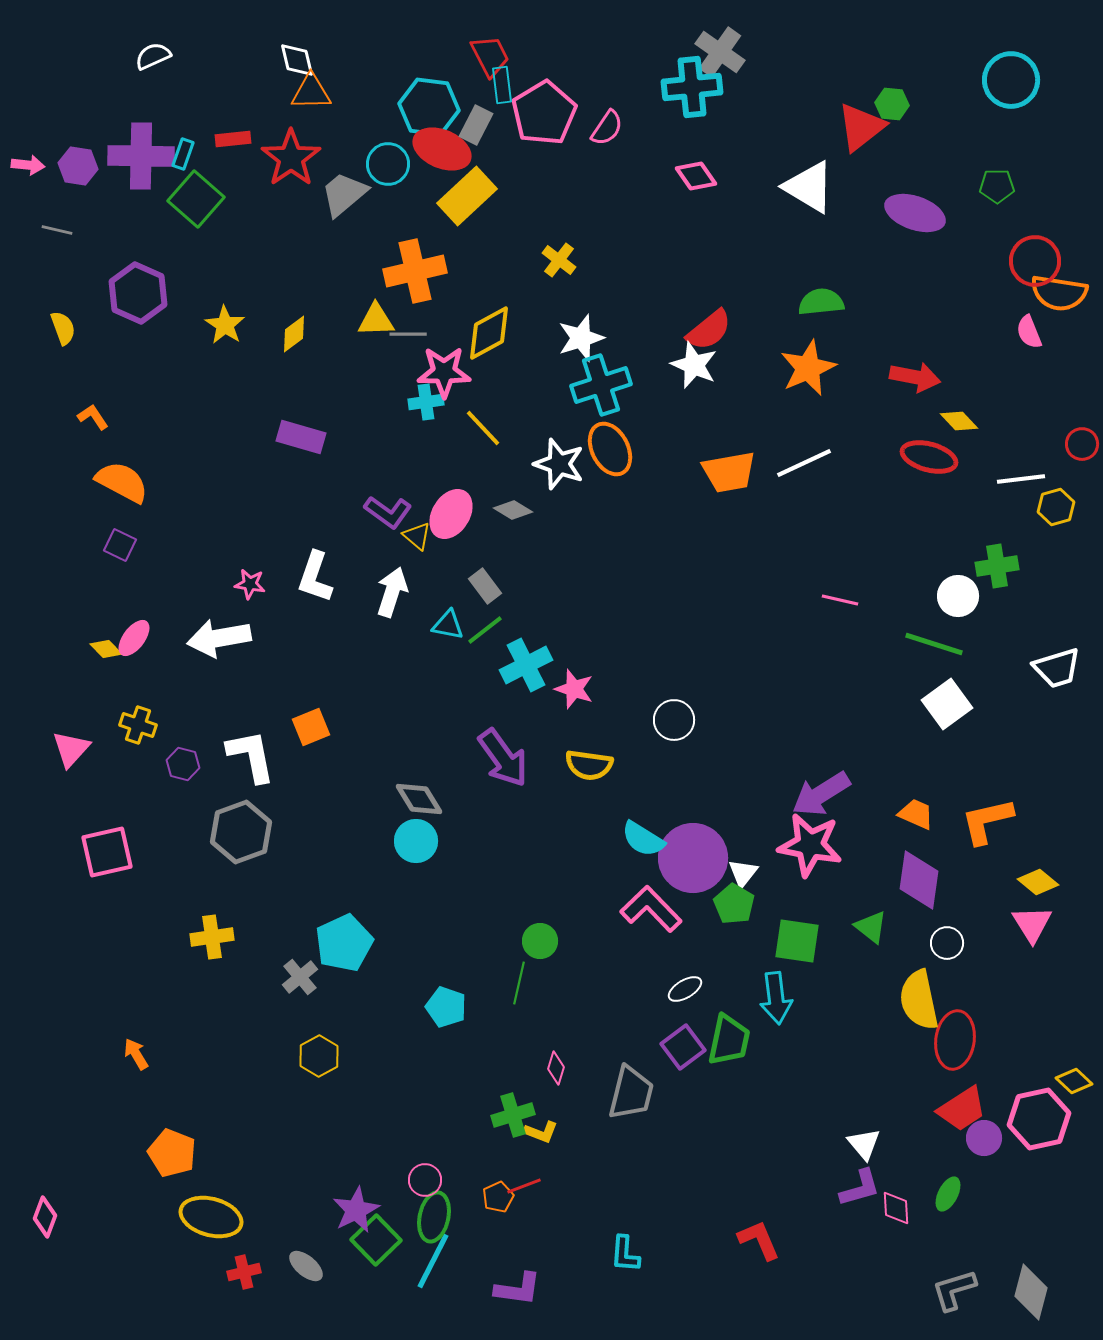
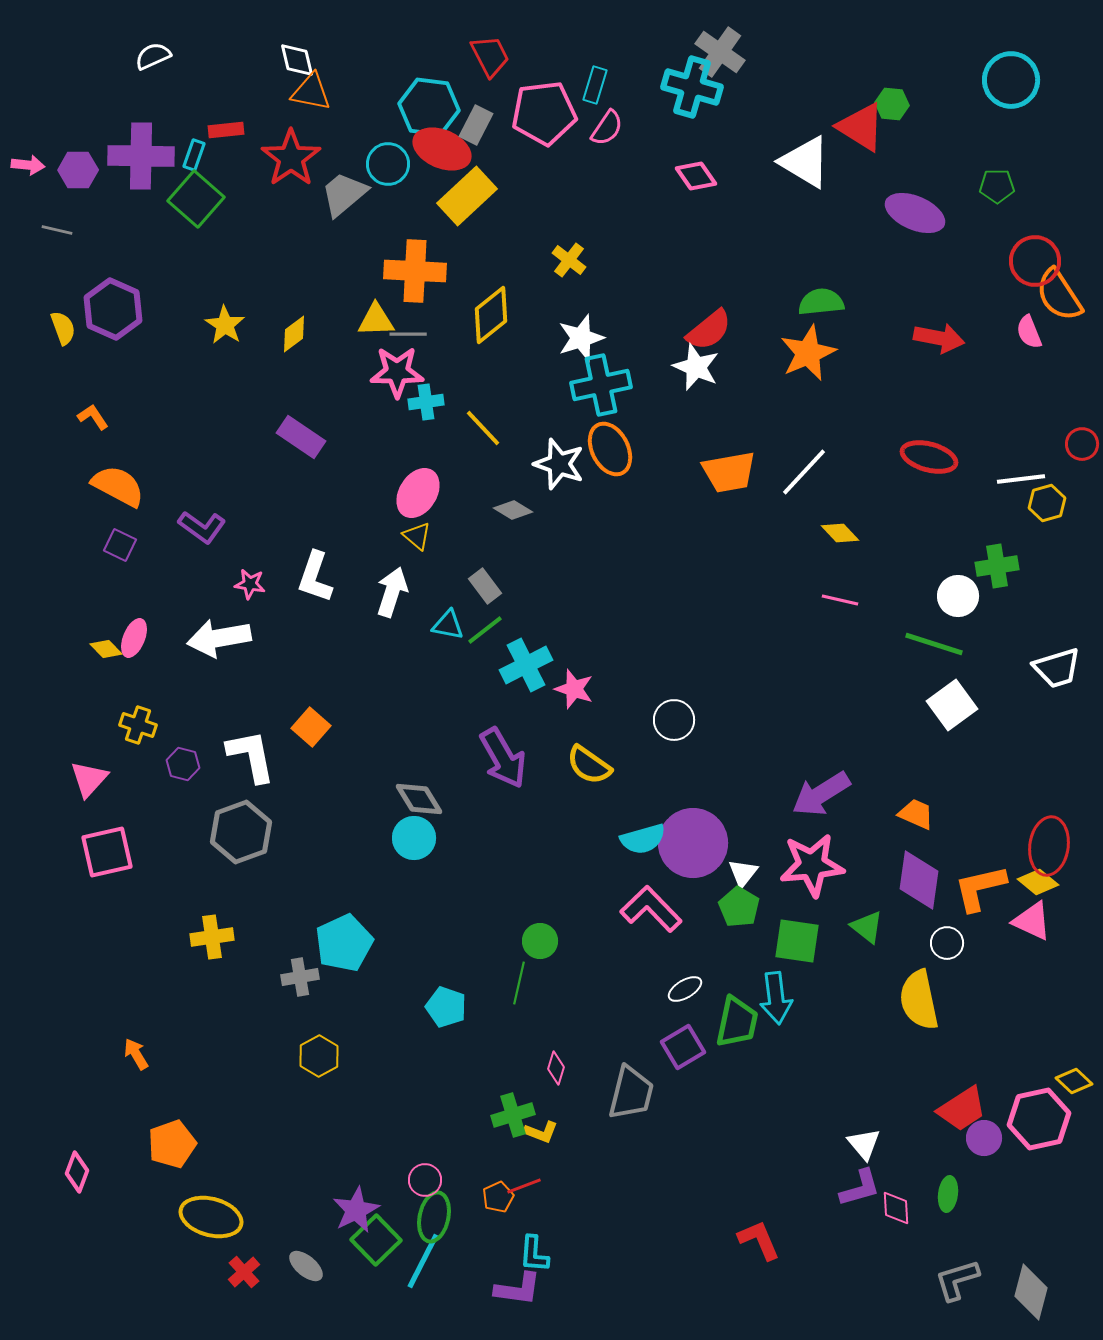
cyan rectangle at (502, 85): moved 93 px right; rotated 24 degrees clockwise
cyan cross at (692, 87): rotated 22 degrees clockwise
orange triangle at (311, 92): rotated 12 degrees clockwise
pink pentagon at (544, 113): rotated 24 degrees clockwise
red triangle at (861, 127): rotated 50 degrees counterclockwise
red rectangle at (233, 139): moved 7 px left, 9 px up
cyan rectangle at (183, 154): moved 11 px right, 1 px down
purple hexagon at (78, 166): moved 4 px down; rotated 9 degrees counterclockwise
white triangle at (809, 187): moved 4 px left, 25 px up
purple ellipse at (915, 213): rotated 4 degrees clockwise
yellow cross at (559, 260): moved 10 px right
orange cross at (415, 271): rotated 16 degrees clockwise
purple hexagon at (138, 293): moved 25 px left, 16 px down
orange semicircle at (1059, 293): moved 2 px down; rotated 48 degrees clockwise
yellow diamond at (489, 333): moved 2 px right, 18 px up; rotated 10 degrees counterclockwise
white star at (694, 365): moved 2 px right, 2 px down
orange star at (808, 368): moved 15 px up
pink star at (444, 372): moved 47 px left
red arrow at (915, 377): moved 24 px right, 39 px up
cyan cross at (601, 385): rotated 6 degrees clockwise
yellow diamond at (959, 421): moved 119 px left, 112 px down
purple rectangle at (301, 437): rotated 18 degrees clockwise
white line at (804, 463): moved 9 px down; rotated 22 degrees counterclockwise
orange semicircle at (122, 482): moved 4 px left, 4 px down
yellow hexagon at (1056, 507): moved 9 px left, 4 px up
purple L-shape at (388, 512): moved 186 px left, 15 px down
pink ellipse at (451, 514): moved 33 px left, 21 px up
pink ellipse at (134, 638): rotated 15 degrees counterclockwise
white square at (947, 704): moved 5 px right, 1 px down
orange square at (311, 727): rotated 27 degrees counterclockwise
pink triangle at (71, 749): moved 18 px right, 30 px down
purple arrow at (503, 758): rotated 6 degrees clockwise
yellow semicircle at (589, 765): rotated 27 degrees clockwise
orange L-shape at (987, 821): moved 7 px left, 67 px down
cyan semicircle at (643, 839): rotated 48 degrees counterclockwise
cyan circle at (416, 841): moved 2 px left, 3 px up
pink star at (810, 845): moved 2 px right, 20 px down; rotated 16 degrees counterclockwise
purple circle at (693, 858): moved 15 px up
green pentagon at (734, 904): moved 5 px right, 3 px down
pink triangle at (1032, 924): moved 3 px up; rotated 33 degrees counterclockwise
green triangle at (871, 927): moved 4 px left
gray cross at (300, 977): rotated 30 degrees clockwise
green trapezoid at (729, 1040): moved 8 px right, 18 px up
red ellipse at (955, 1040): moved 94 px right, 194 px up
purple square at (683, 1047): rotated 6 degrees clockwise
orange pentagon at (172, 1153): moved 9 px up; rotated 30 degrees clockwise
green ellipse at (948, 1194): rotated 20 degrees counterclockwise
pink diamond at (45, 1217): moved 32 px right, 45 px up
cyan L-shape at (625, 1254): moved 91 px left
cyan line at (433, 1261): moved 10 px left
red cross at (244, 1272): rotated 28 degrees counterclockwise
gray L-shape at (954, 1290): moved 3 px right, 10 px up
